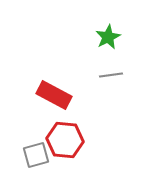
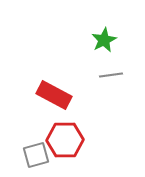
green star: moved 4 px left, 3 px down
red hexagon: rotated 6 degrees counterclockwise
